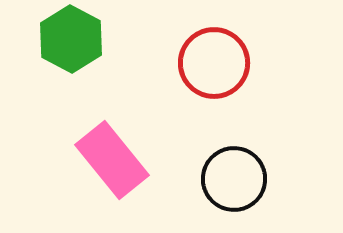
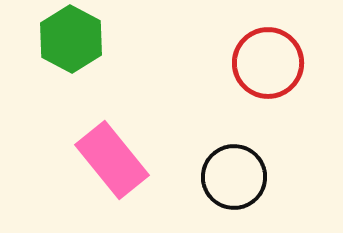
red circle: moved 54 px right
black circle: moved 2 px up
